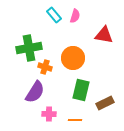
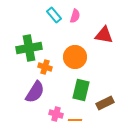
orange circle: moved 2 px right, 1 px up
pink cross: moved 7 px right; rotated 16 degrees clockwise
